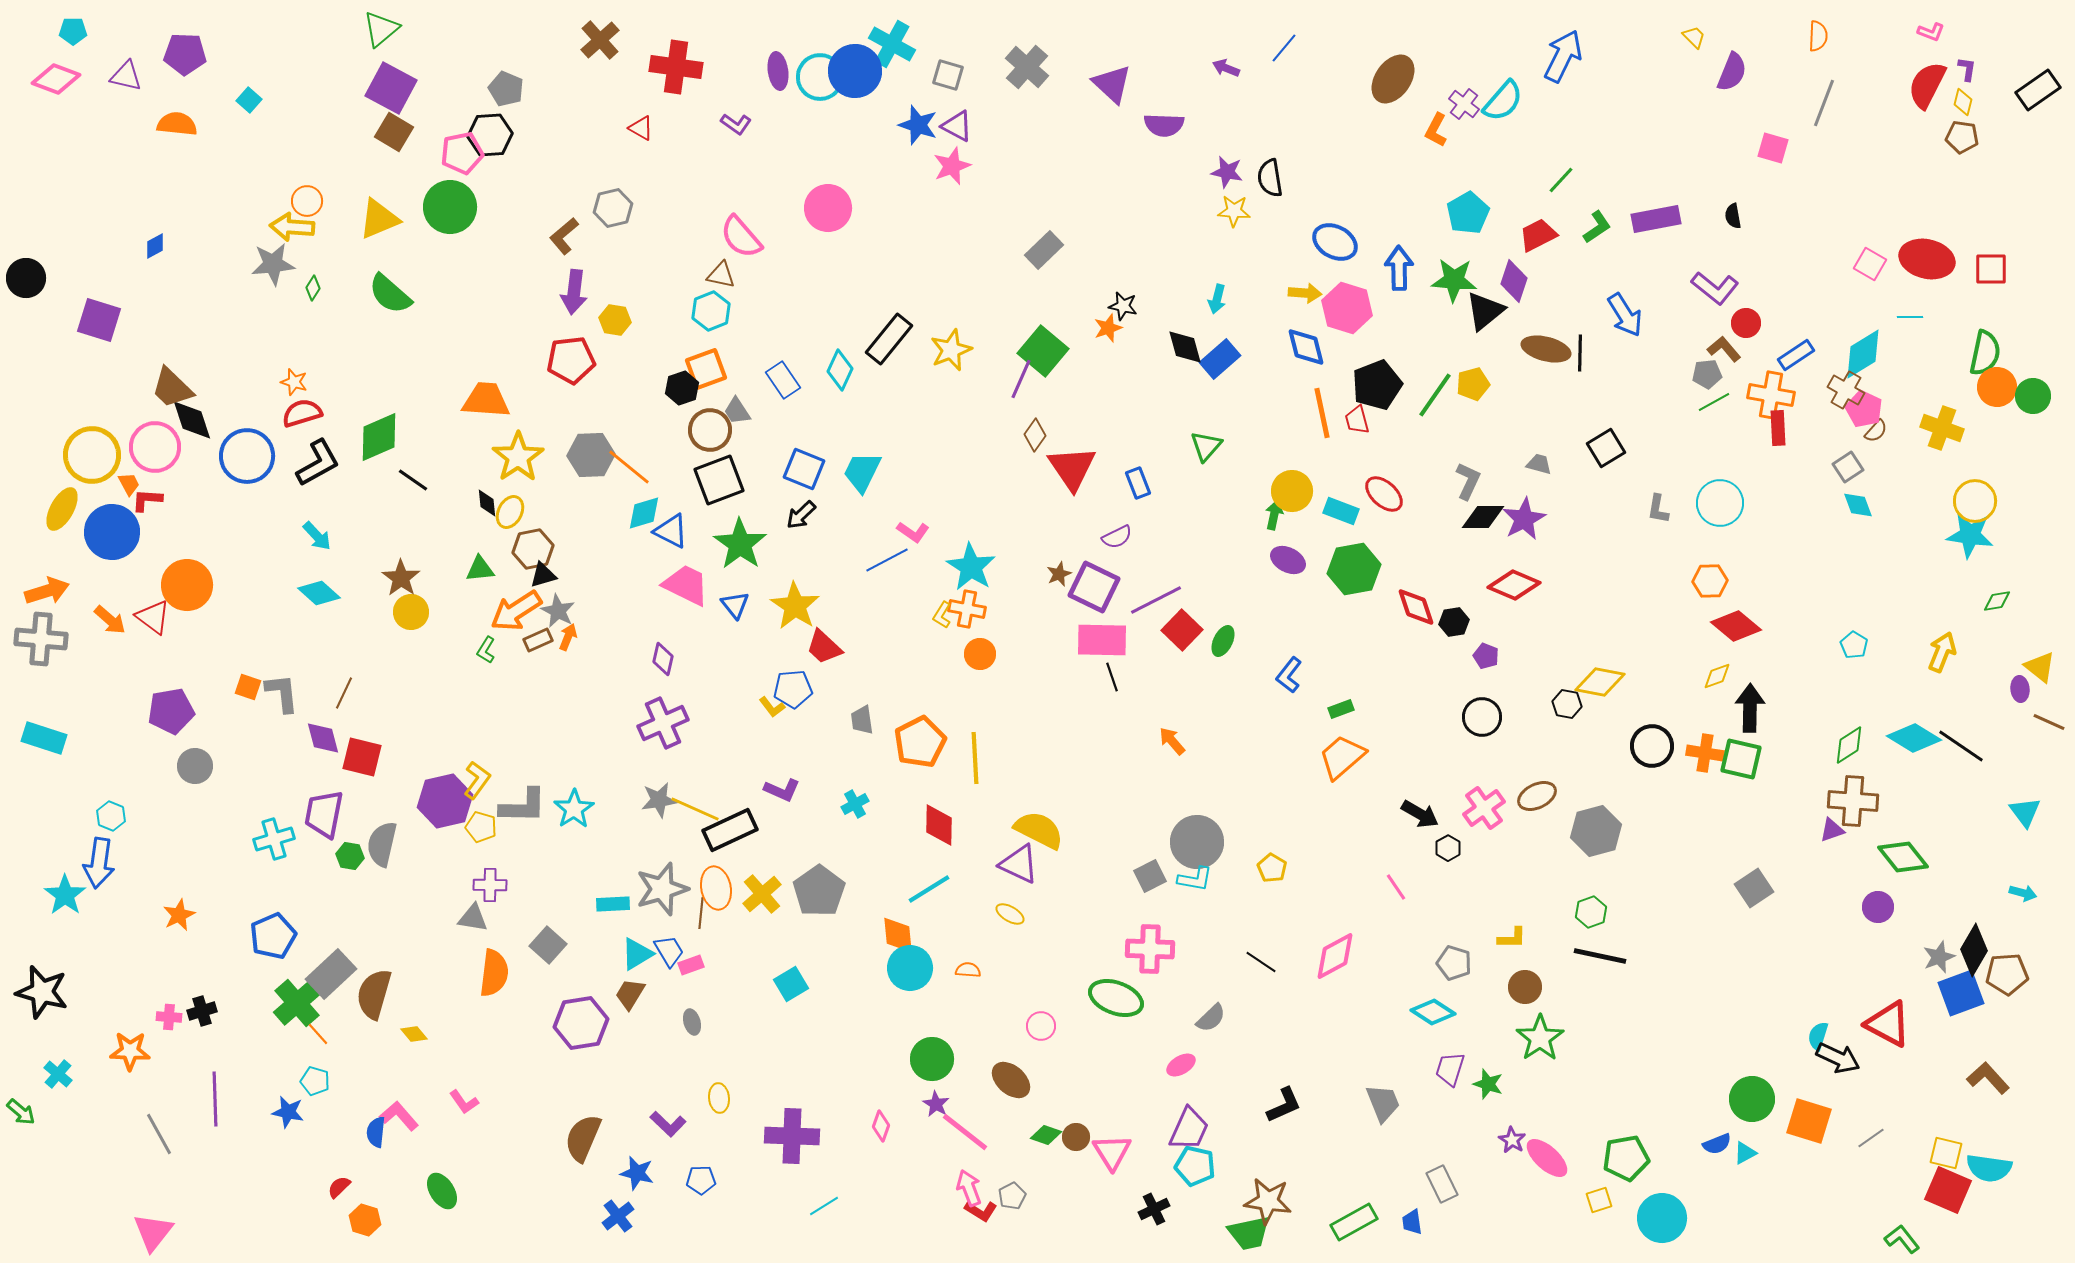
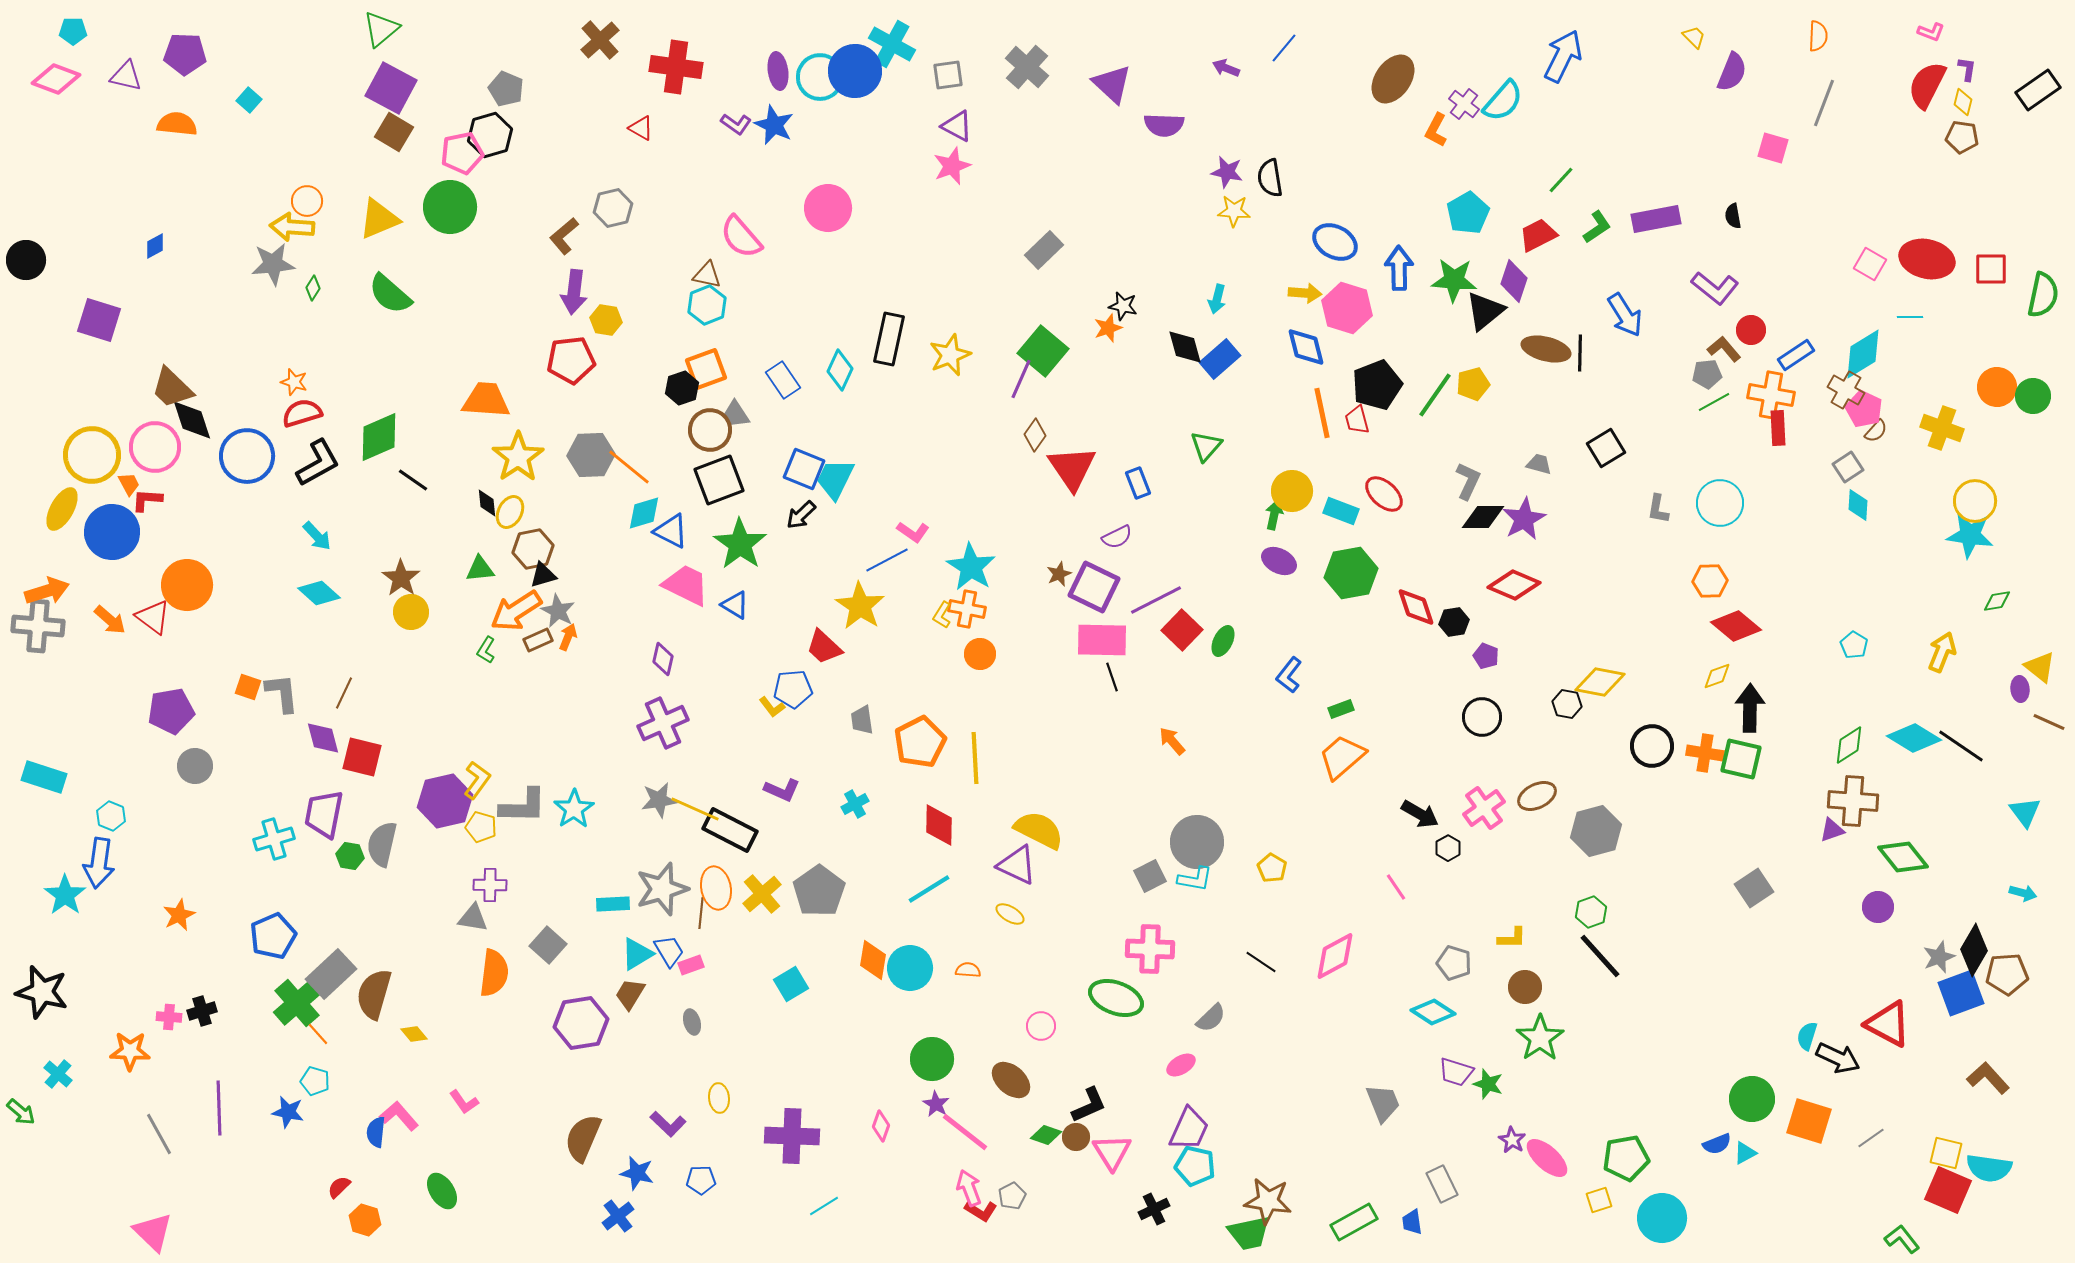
gray square at (948, 75): rotated 24 degrees counterclockwise
blue star at (918, 125): moved 144 px left; rotated 6 degrees clockwise
black hexagon at (490, 135): rotated 12 degrees counterclockwise
brown triangle at (721, 275): moved 14 px left
black circle at (26, 278): moved 18 px up
cyan hexagon at (711, 311): moved 4 px left, 6 px up
yellow hexagon at (615, 320): moved 9 px left
red circle at (1746, 323): moved 5 px right, 7 px down
black rectangle at (889, 339): rotated 27 degrees counterclockwise
yellow star at (951, 350): moved 1 px left, 5 px down
green semicircle at (1985, 353): moved 58 px right, 58 px up
gray trapezoid at (737, 411): moved 1 px left, 3 px down
cyan trapezoid at (862, 472): moved 27 px left, 7 px down
cyan diamond at (1858, 505): rotated 24 degrees clockwise
purple ellipse at (1288, 560): moved 9 px left, 1 px down
green hexagon at (1354, 569): moved 3 px left, 4 px down
blue triangle at (735, 605): rotated 20 degrees counterclockwise
yellow star at (795, 606): moved 65 px right
gray cross at (41, 639): moved 3 px left, 13 px up
cyan rectangle at (44, 738): moved 39 px down
black rectangle at (730, 830): rotated 52 degrees clockwise
purple triangle at (1019, 864): moved 2 px left, 1 px down
orange diamond at (898, 935): moved 25 px left, 25 px down; rotated 15 degrees clockwise
black line at (1600, 956): rotated 36 degrees clockwise
cyan semicircle at (1818, 1036): moved 11 px left
purple trapezoid at (1450, 1069): moved 6 px right, 3 px down; rotated 90 degrees counterclockwise
purple line at (215, 1099): moved 4 px right, 9 px down
black L-shape at (1284, 1105): moved 195 px left
pink triangle at (153, 1232): rotated 24 degrees counterclockwise
